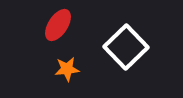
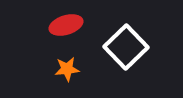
red ellipse: moved 8 px right; rotated 40 degrees clockwise
